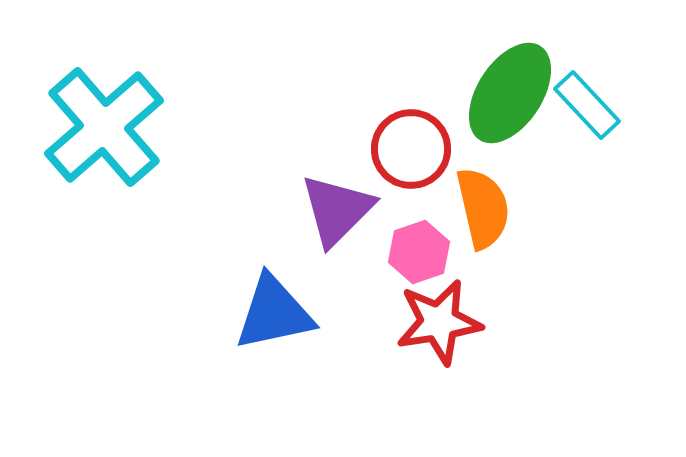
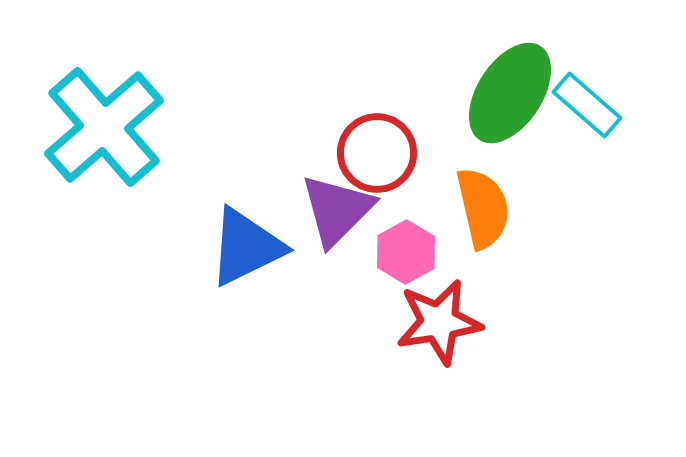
cyan rectangle: rotated 6 degrees counterclockwise
red circle: moved 34 px left, 4 px down
pink hexagon: moved 13 px left; rotated 10 degrees counterclockwise
blue triangle: moved 28 px left, 66 px up; rotated 14 degrees counterclockwise
